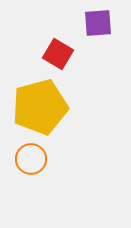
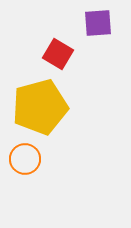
orange circle: moved 6 px left
